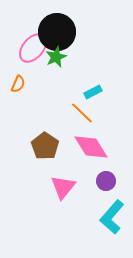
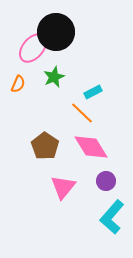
black circle: moved 1 px left
green star: moved 2 px left, 20 px down
